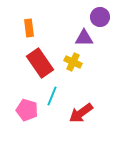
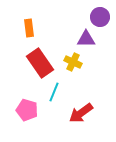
purple triangle: moved 2 px right, 1 px down
cyan line: moved 2 px right, 4 px up
